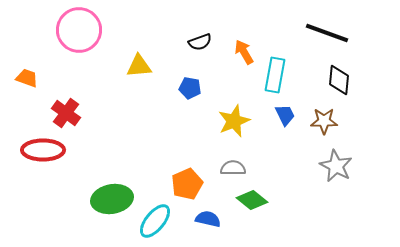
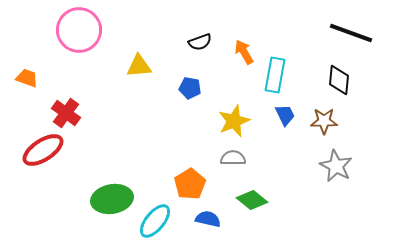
black line: moved 24 px right
red ellipse: rotated 33 degrees counterclockwise
gray semicircle: moved 10 px up
orange pentagon: moved 3 px right; rotated 8 degrees counterclockwise
